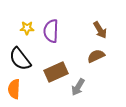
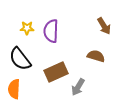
brown arrow: moved 4 px right, 4 px up
brown semicircle: rotated 42 degrees clockwise
